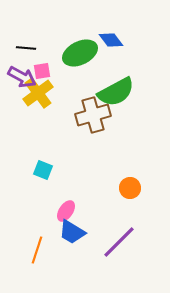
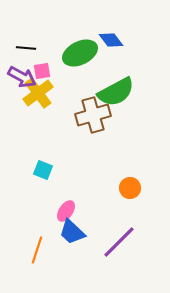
blue trapezoid: rotated 12 degrees clockwise
